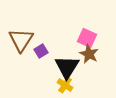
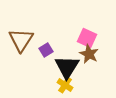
purple square: moved 5 px right, 1 px up
